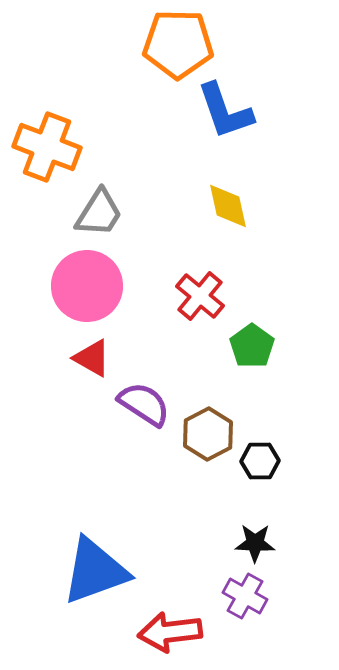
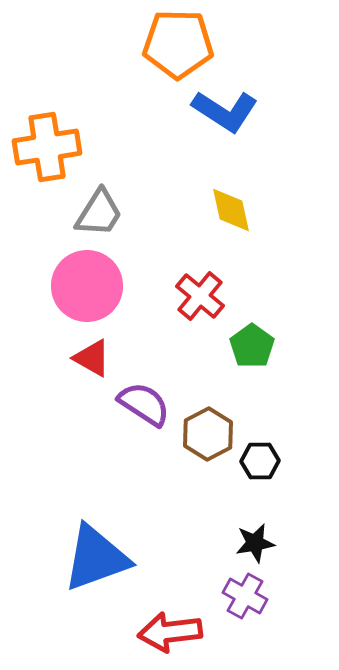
blue L-shape: rotated 38 degrees counterclockwise
orange cross: rotated 30 degrees counterclockwise
yellow diamond: moved 3 px right, 4 px down
black star: rotated 12 degrees counterclockwise
blue triangle: moved 1 px right, 13 px up
